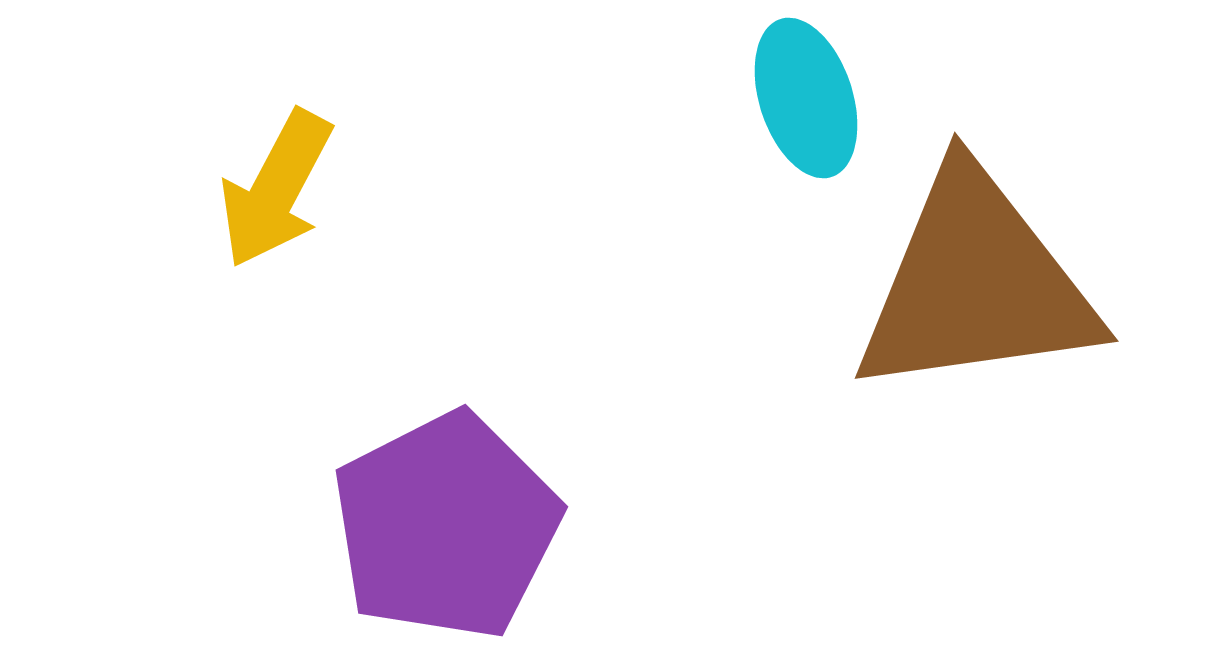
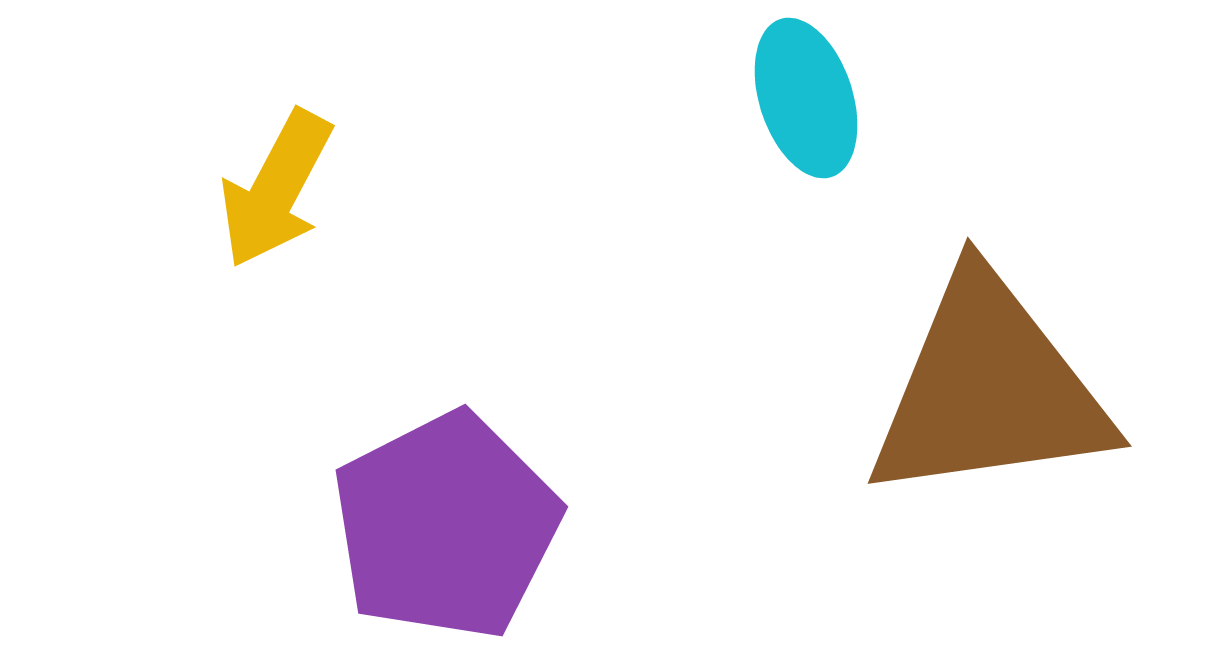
brown triangle: moved 13 px right, 105 px down
